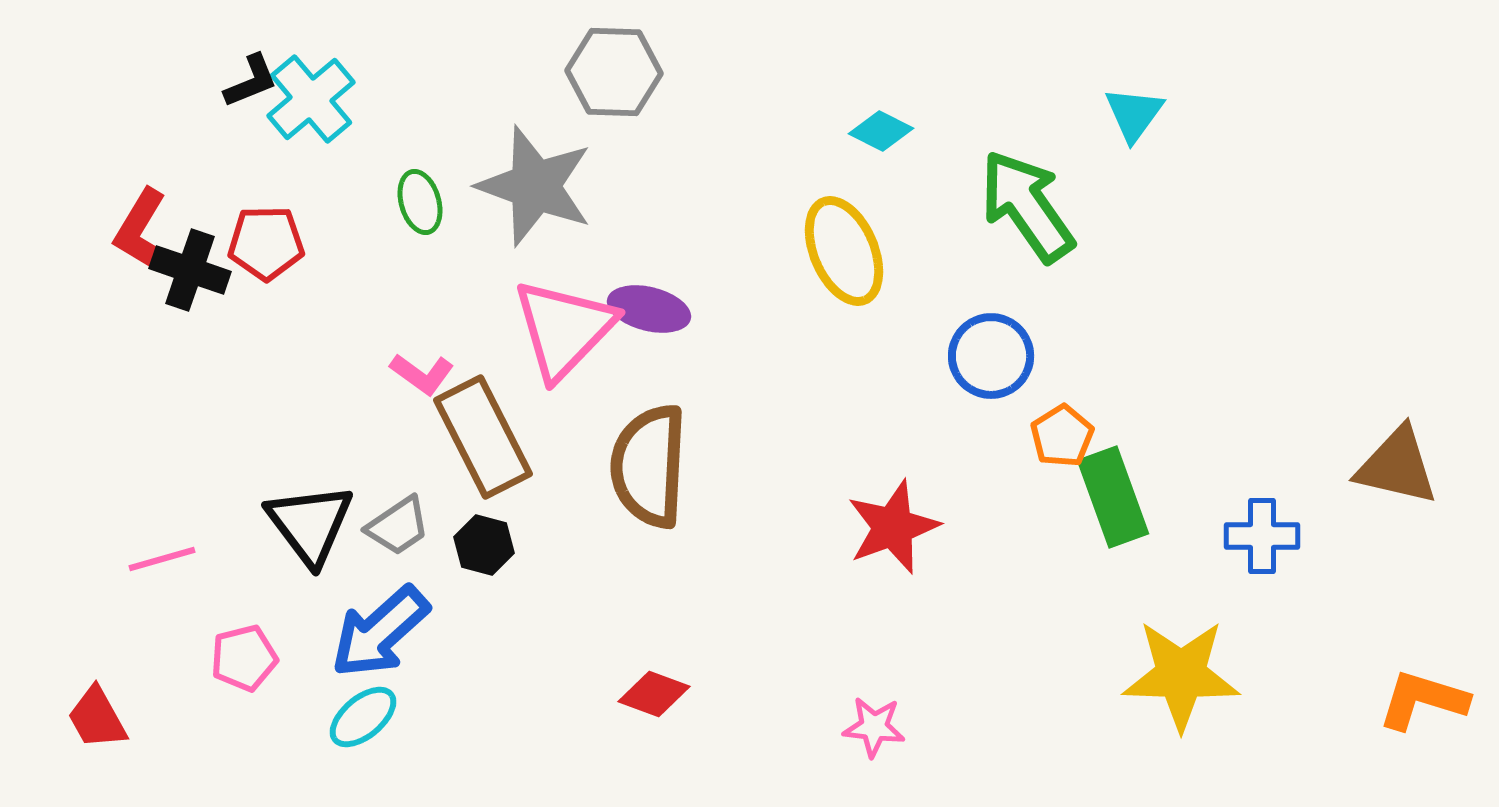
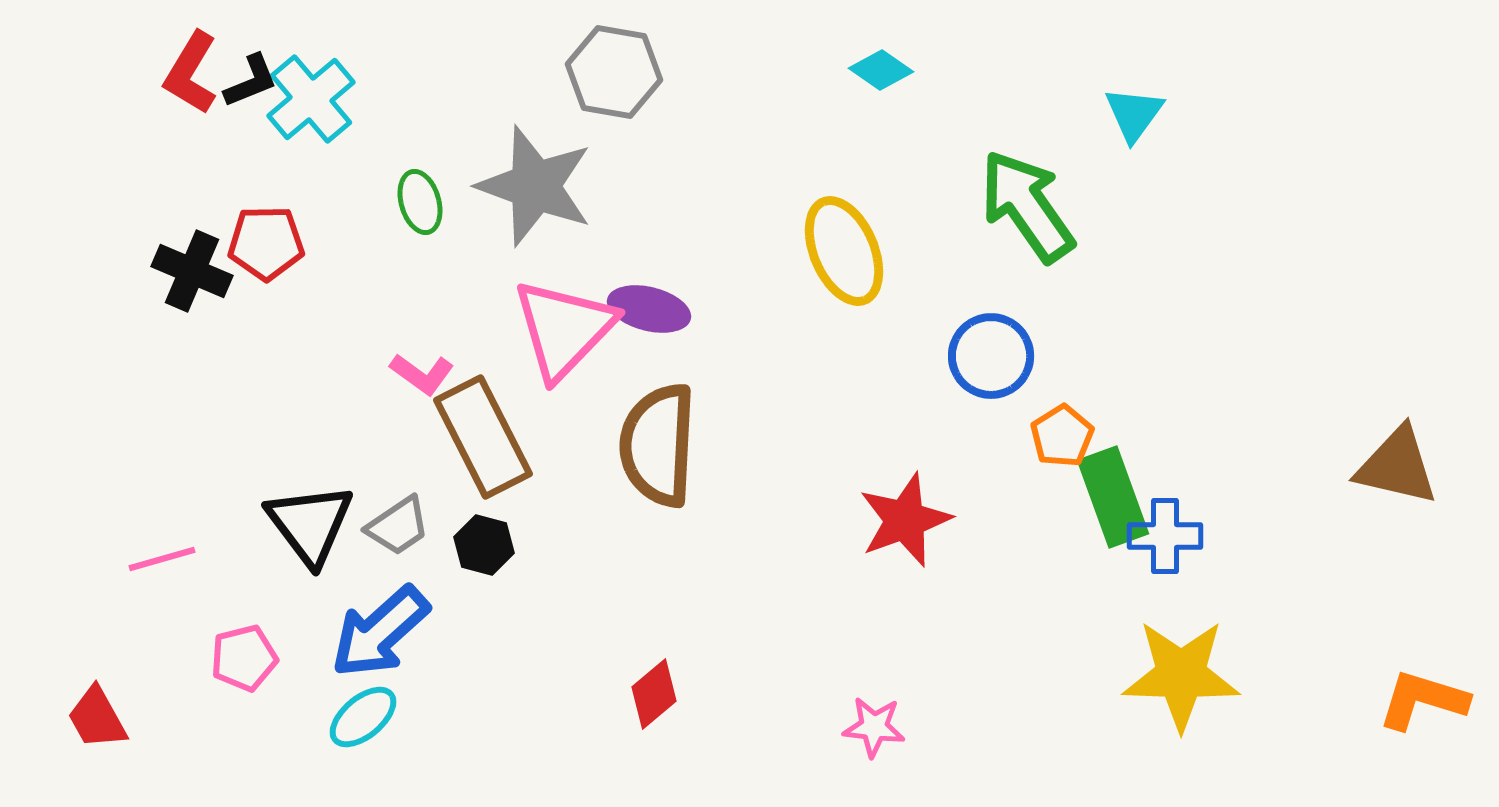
gray hexagon: rotated 8 degrees clockwise
cyan diamond: moved 61 px up; rotated 8 degrees clockwise
red L-shape: moved 50 px right, 157 px up
black cross: moved 2 px right, 1 px down; rotated 4 degrees clockwise
brown semicircle: moved 9 px right, 21 px up
red star: moved 12 px right, 7 px up
blue cross: moved 97 px left
red diamond: rotated 60 degrees counterclockwise
